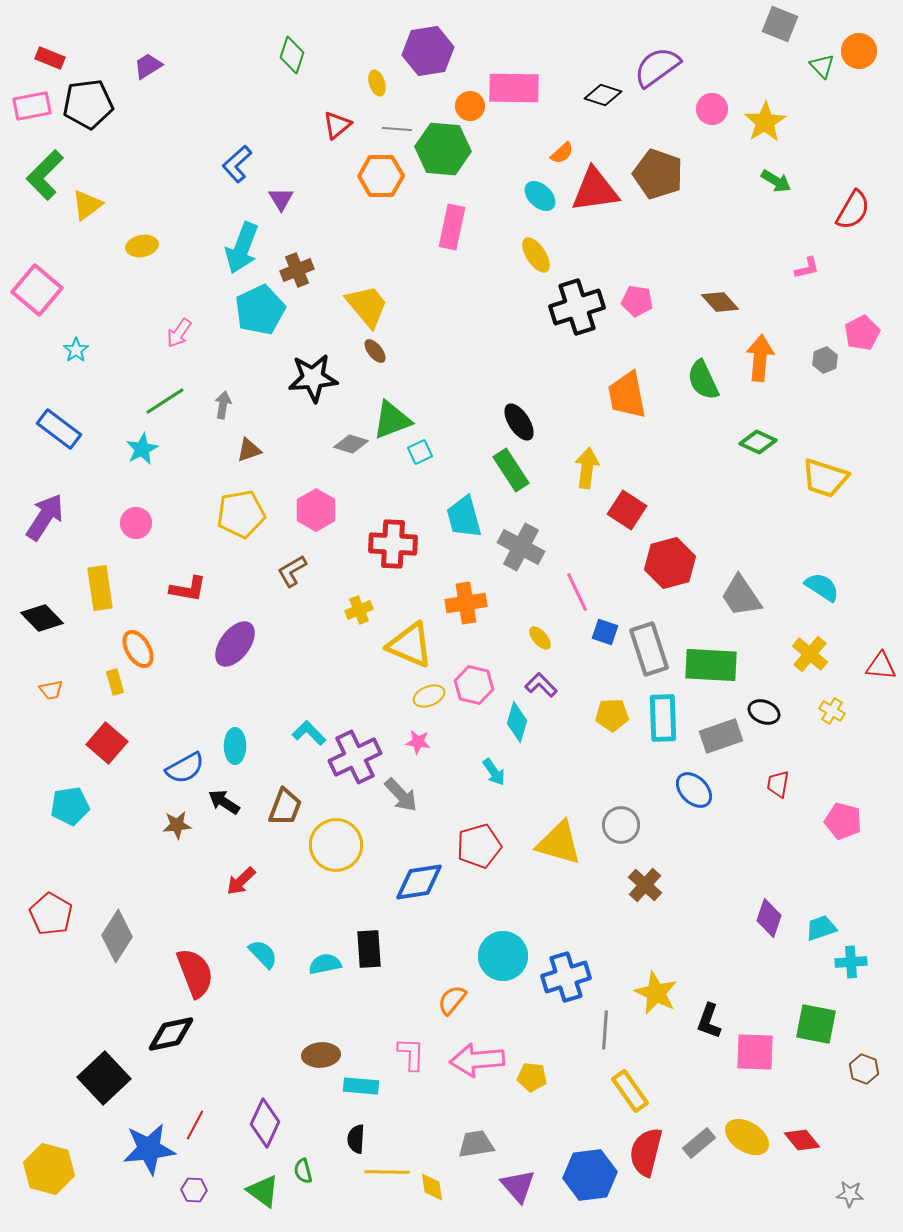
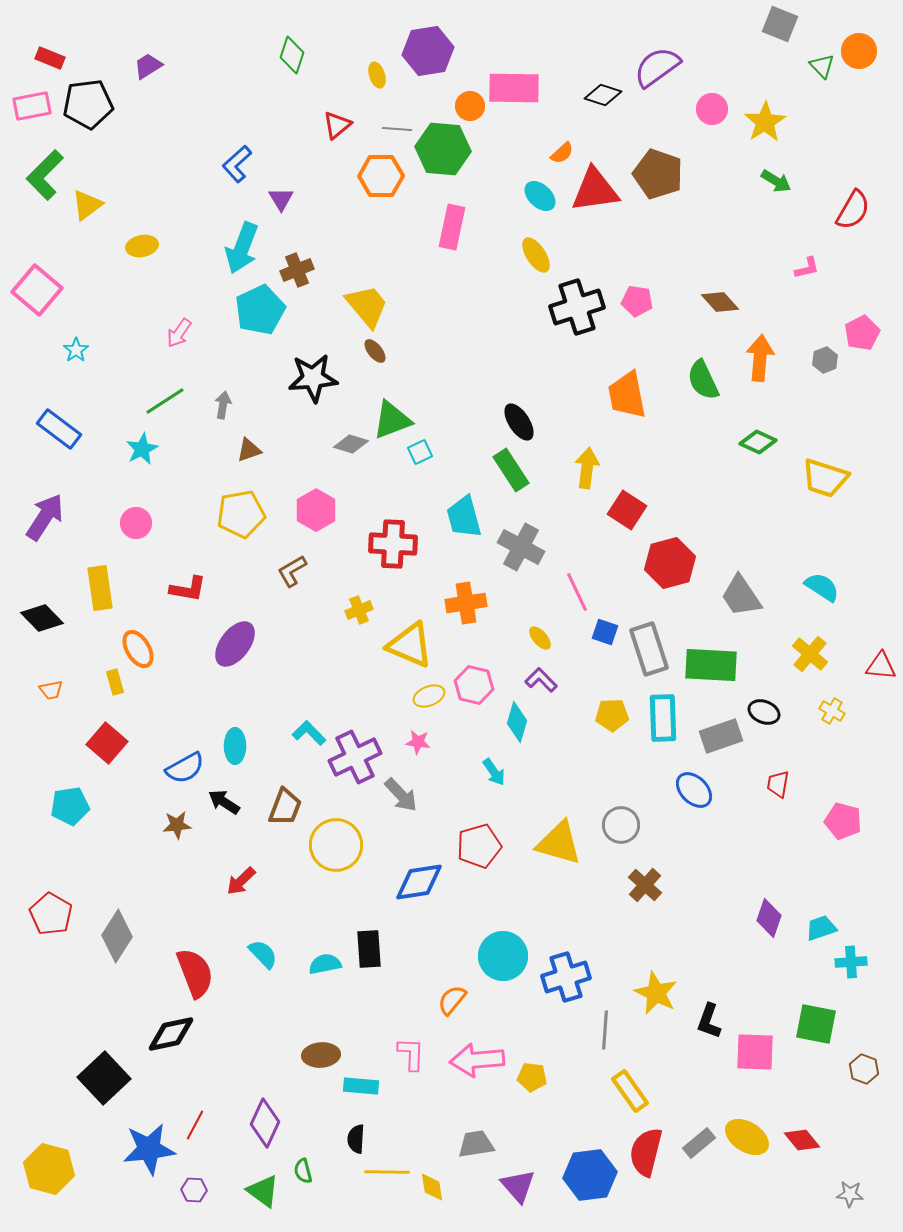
yellow ellipse at (377, 83): moved 8 px up
purple L-shape at (541, 685): moved 5 px up
